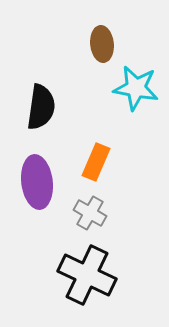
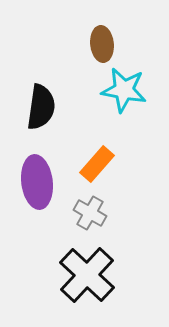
cyan star: moved 12 px left, 2 px down
orange rectangle: moved 1 px right, 2 px down; rotated 18 degrees clockwise
black cross: rotated 18 degrees clockwise
